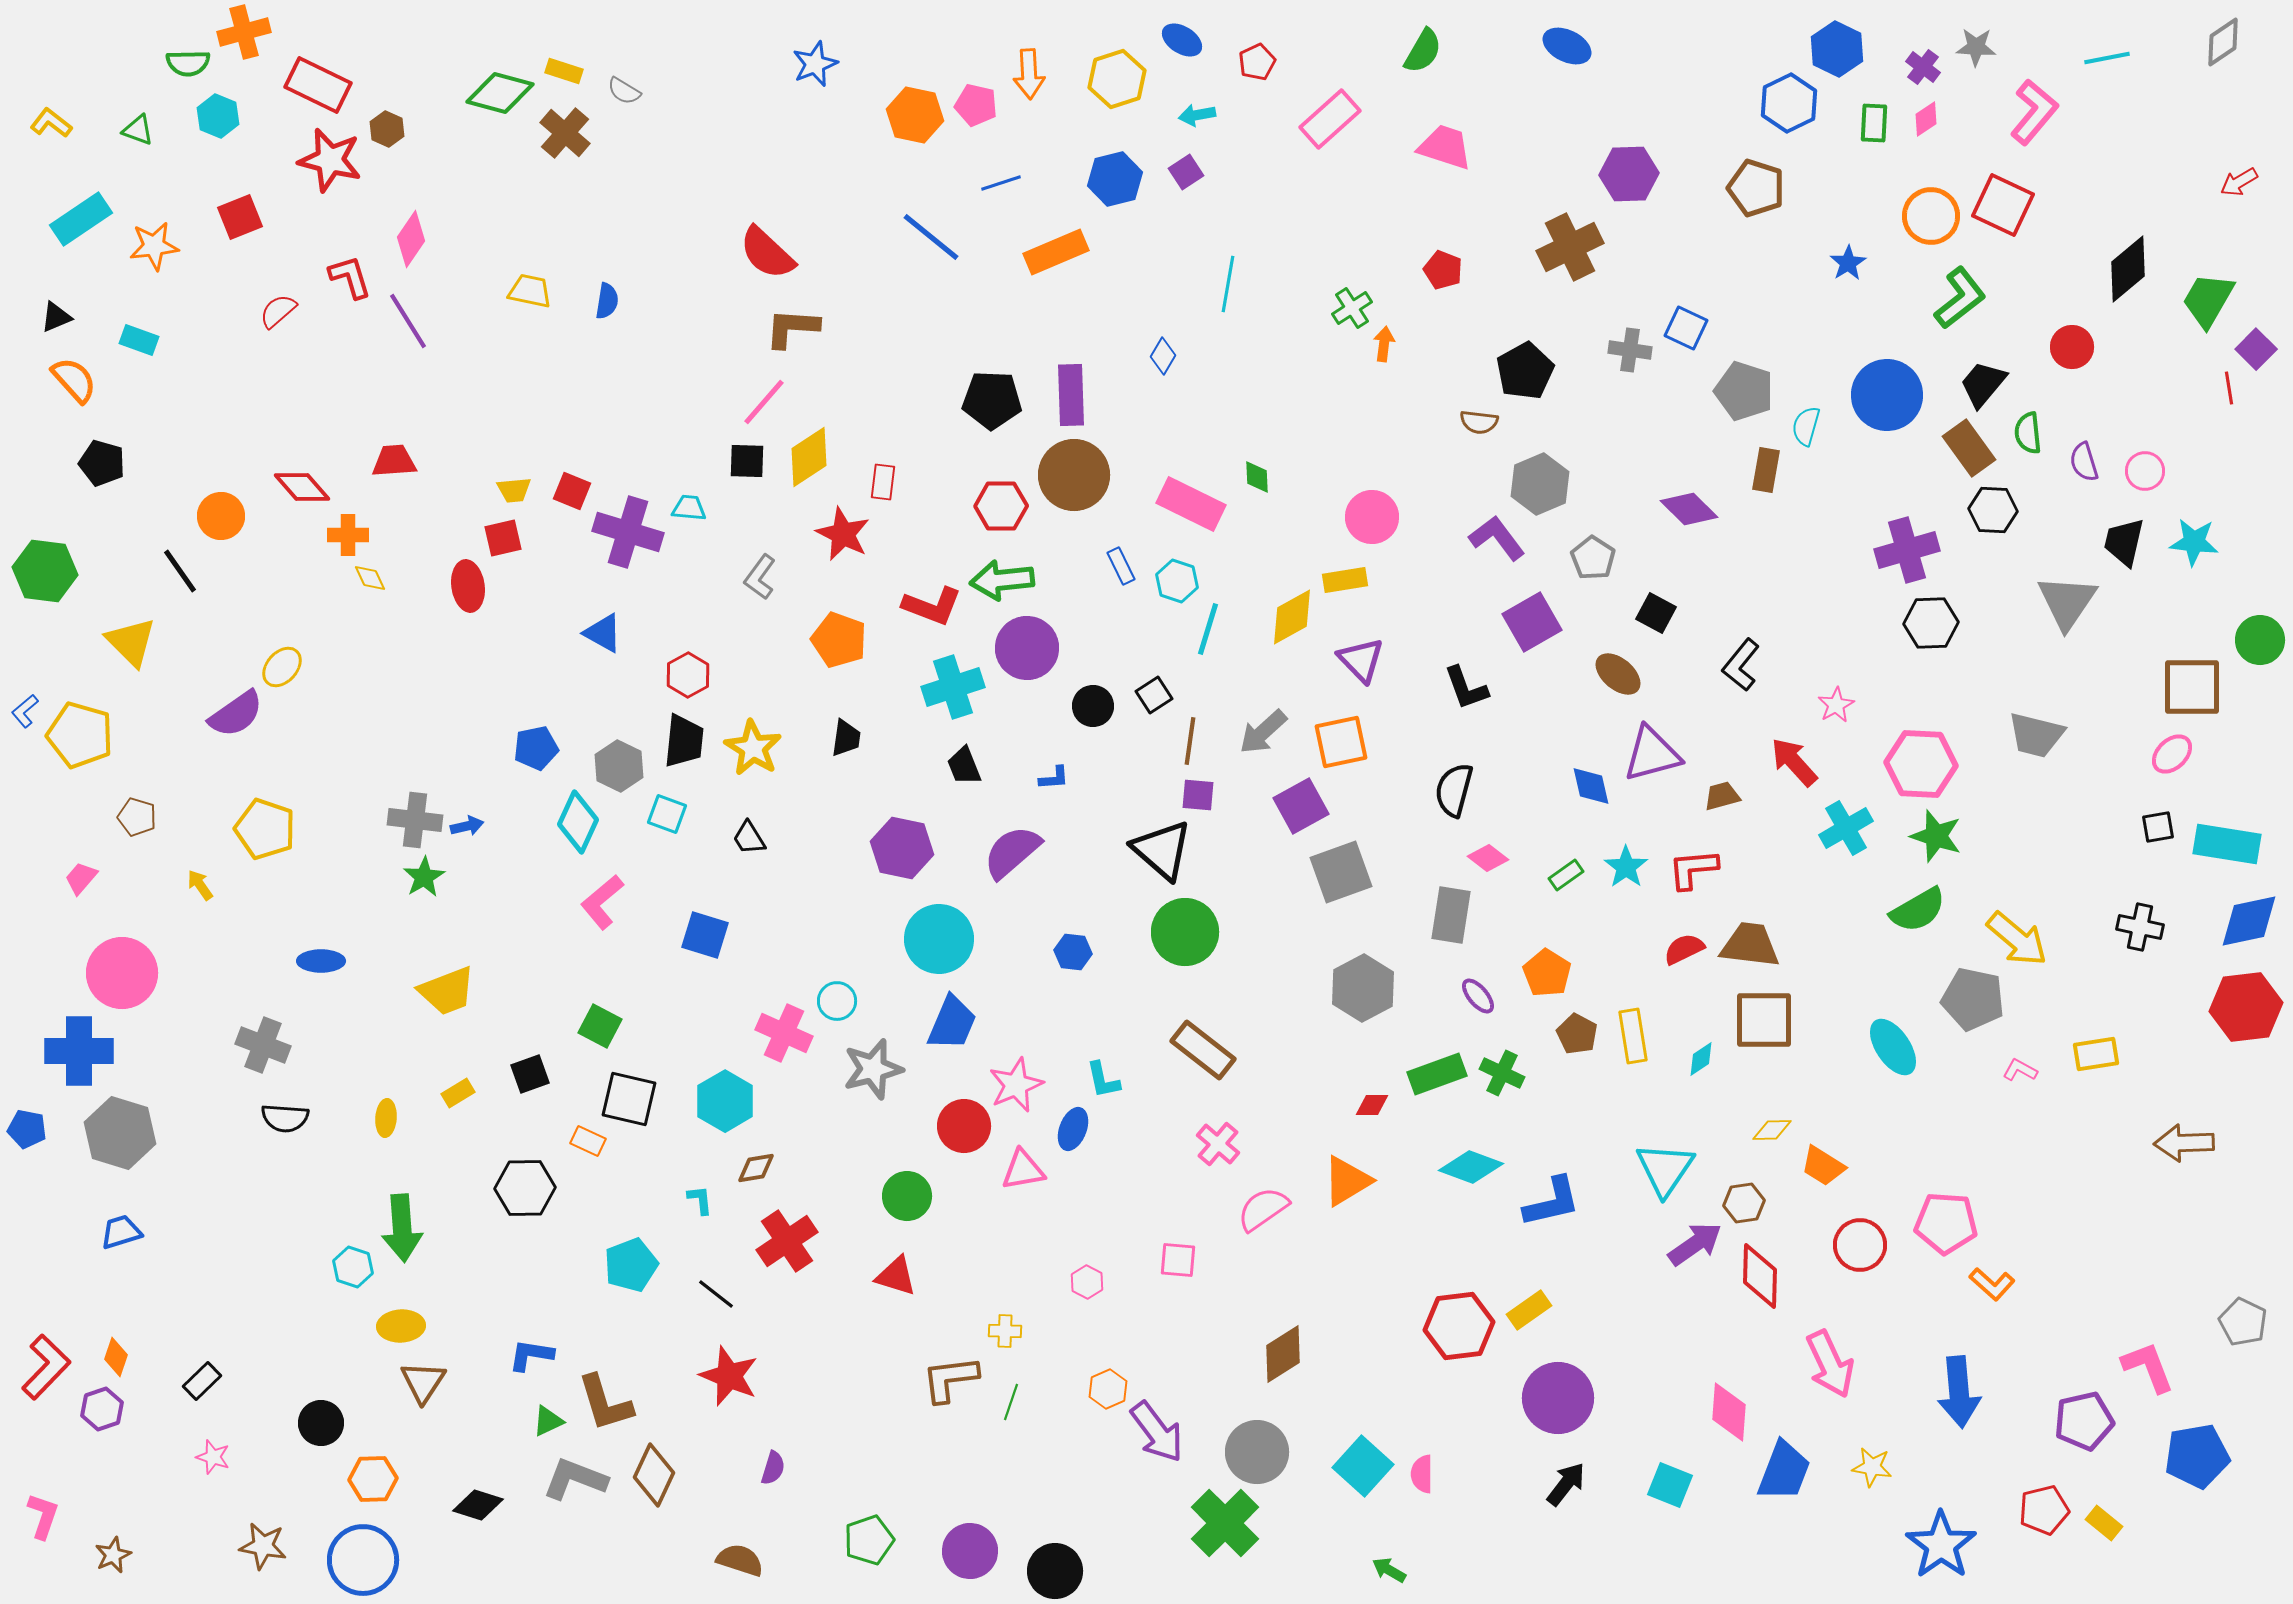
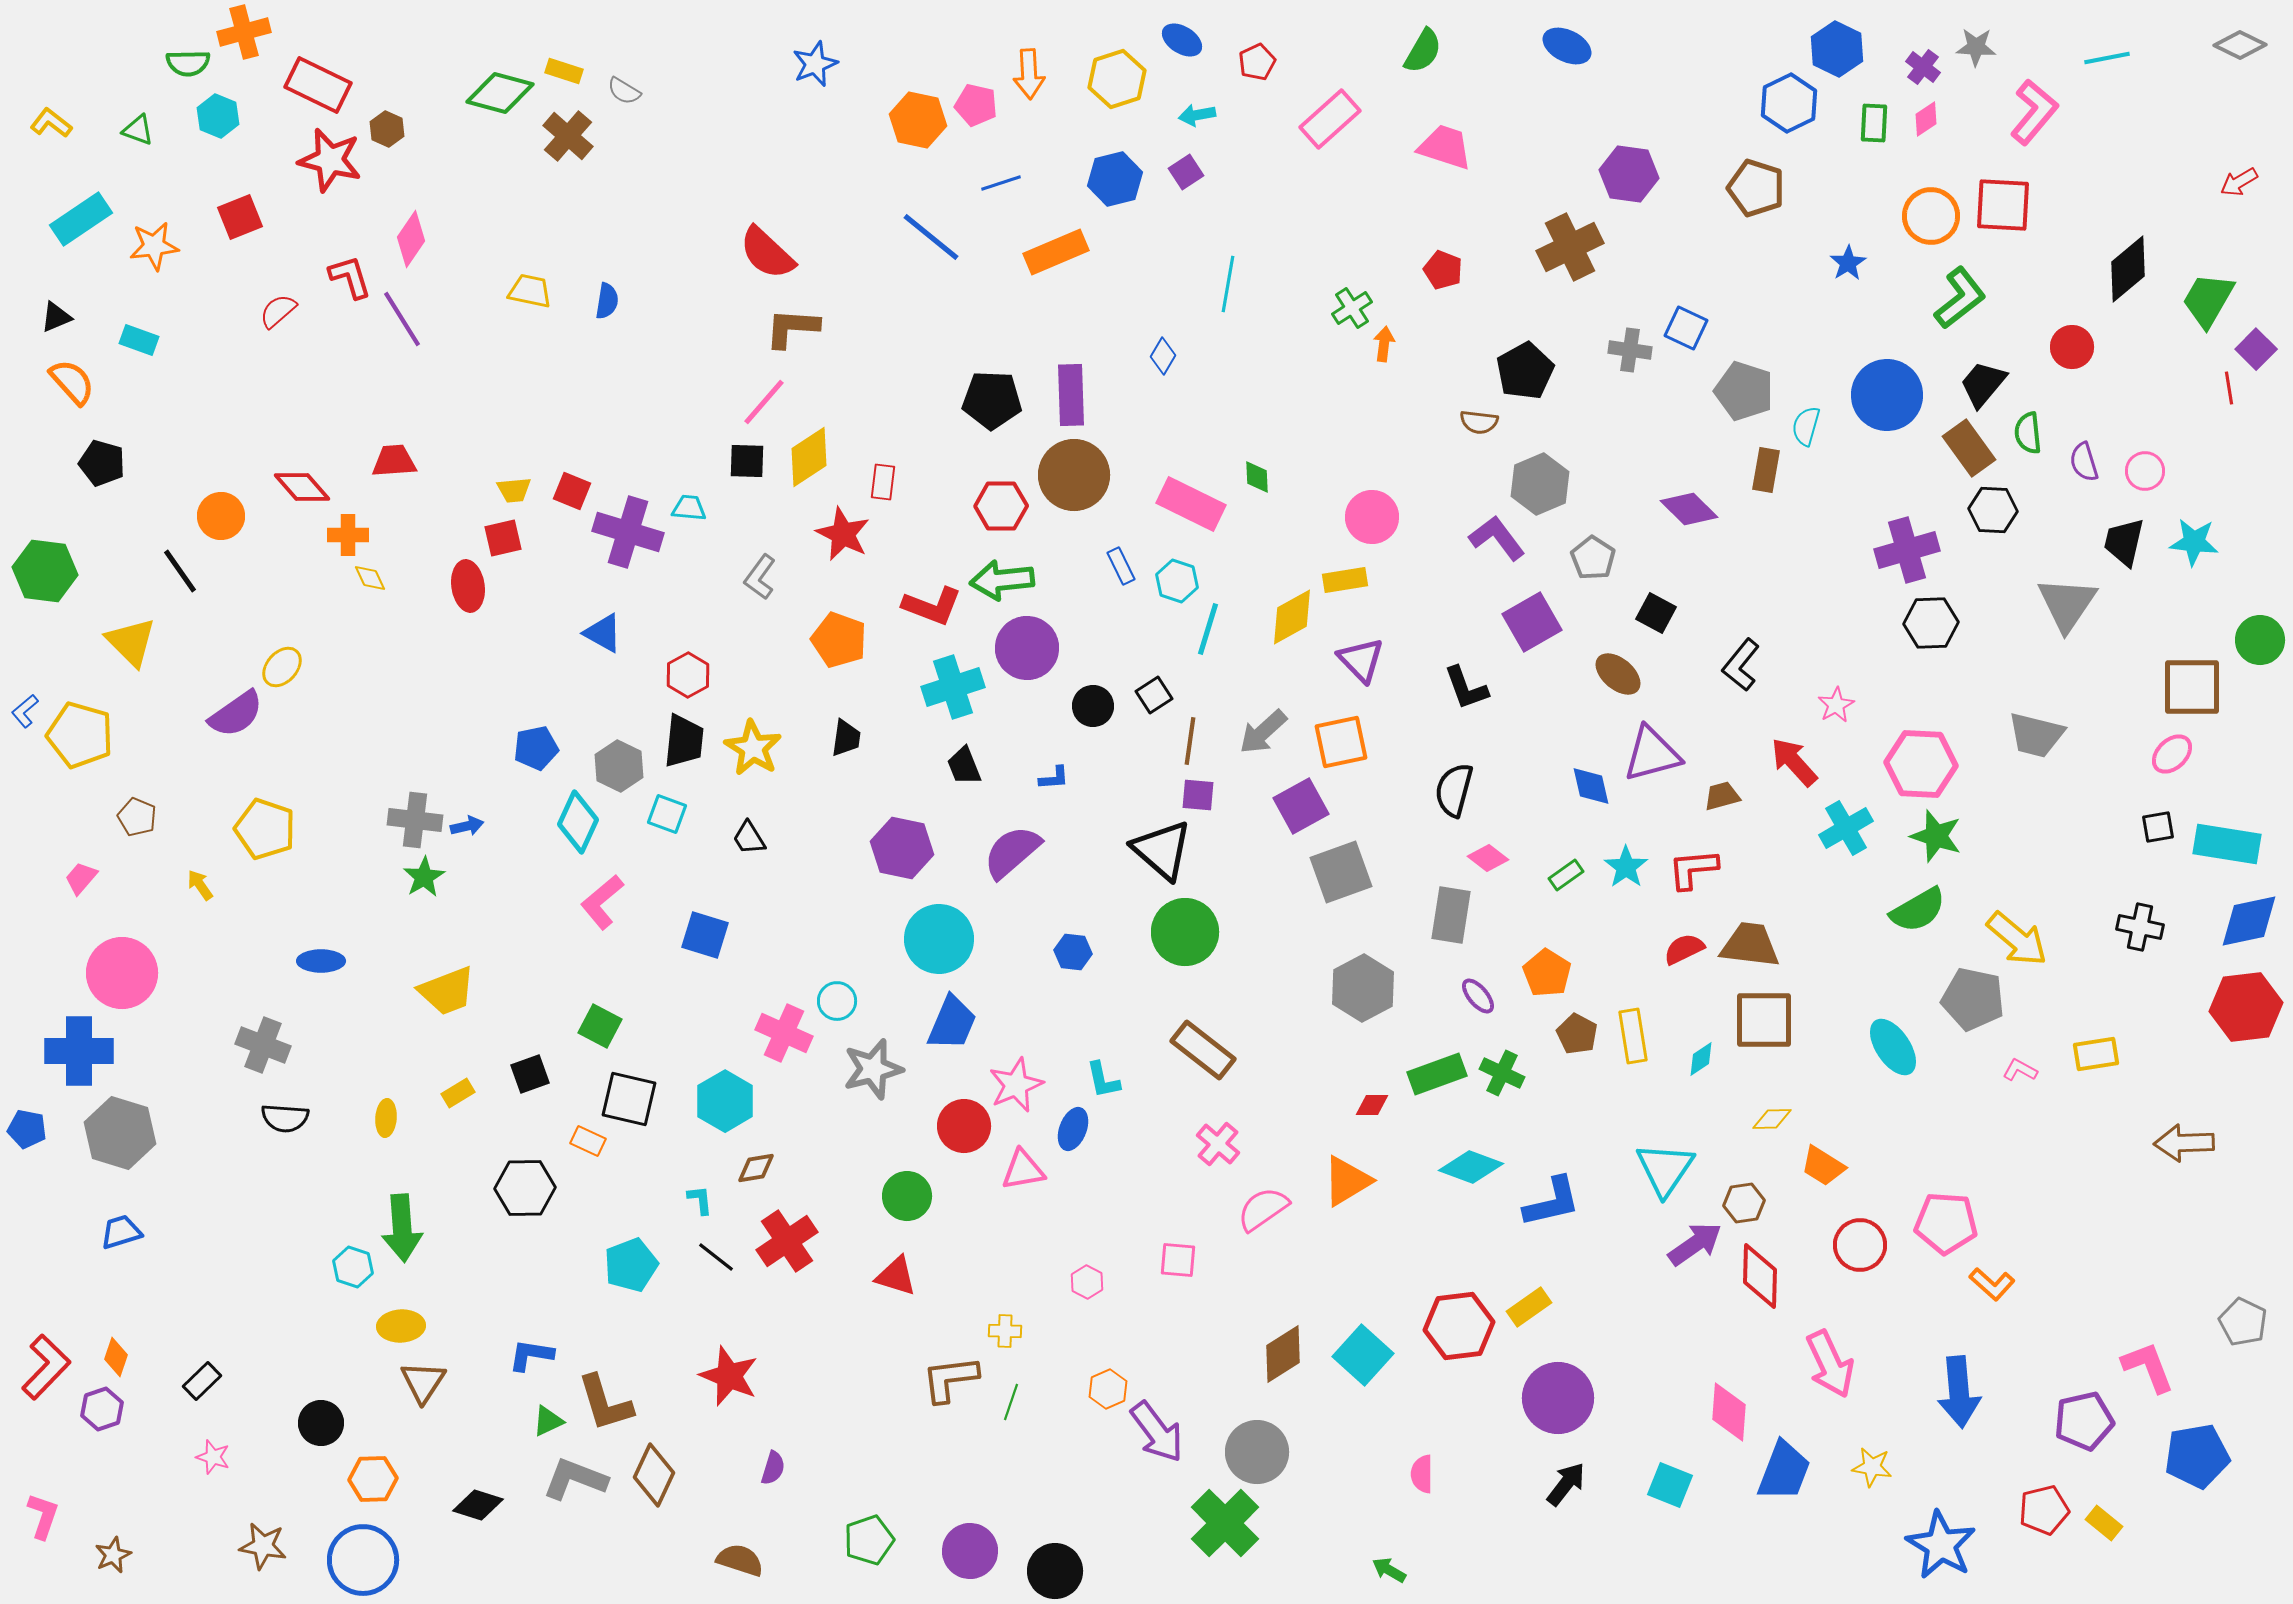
gray diamond at (2223, 42): moved 17 px right, 3 px down; rotated 60 degrees clockwise
orange hexagon at (915, 115): moved 3 px right, 5 px down
brown cross at (565, 133): moved 3 px right, 3 px down
purple hexagon at (1629, 174): rotated 10 degrees clockwise
red square at (2003, 205): rotated 22 degrees counterclockwise
purple line at (408, 321): moved 6 px left, 2 px up
orange semicircle at (74, 380): moved 2 px left, 2 px down
gray triangle at (2067, 602): moved 2 px down
brown pentagon at (137, 817): rotated 6 degrees clockwise
yellow diamond at (1772, 1130): moved 11 px up
black line at (716, 1294): moved 37 px up
yellow rectangle at (1529, 1310): moved 3 px up
cyan square at (1363, 1466): moved 111 px up
blue star at (1941, 1545): rotated 6 degrees counterclockwise
